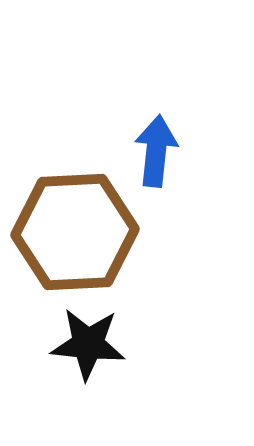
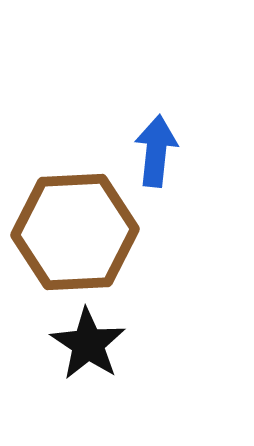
black star: rotated 28 degrees clockwise
